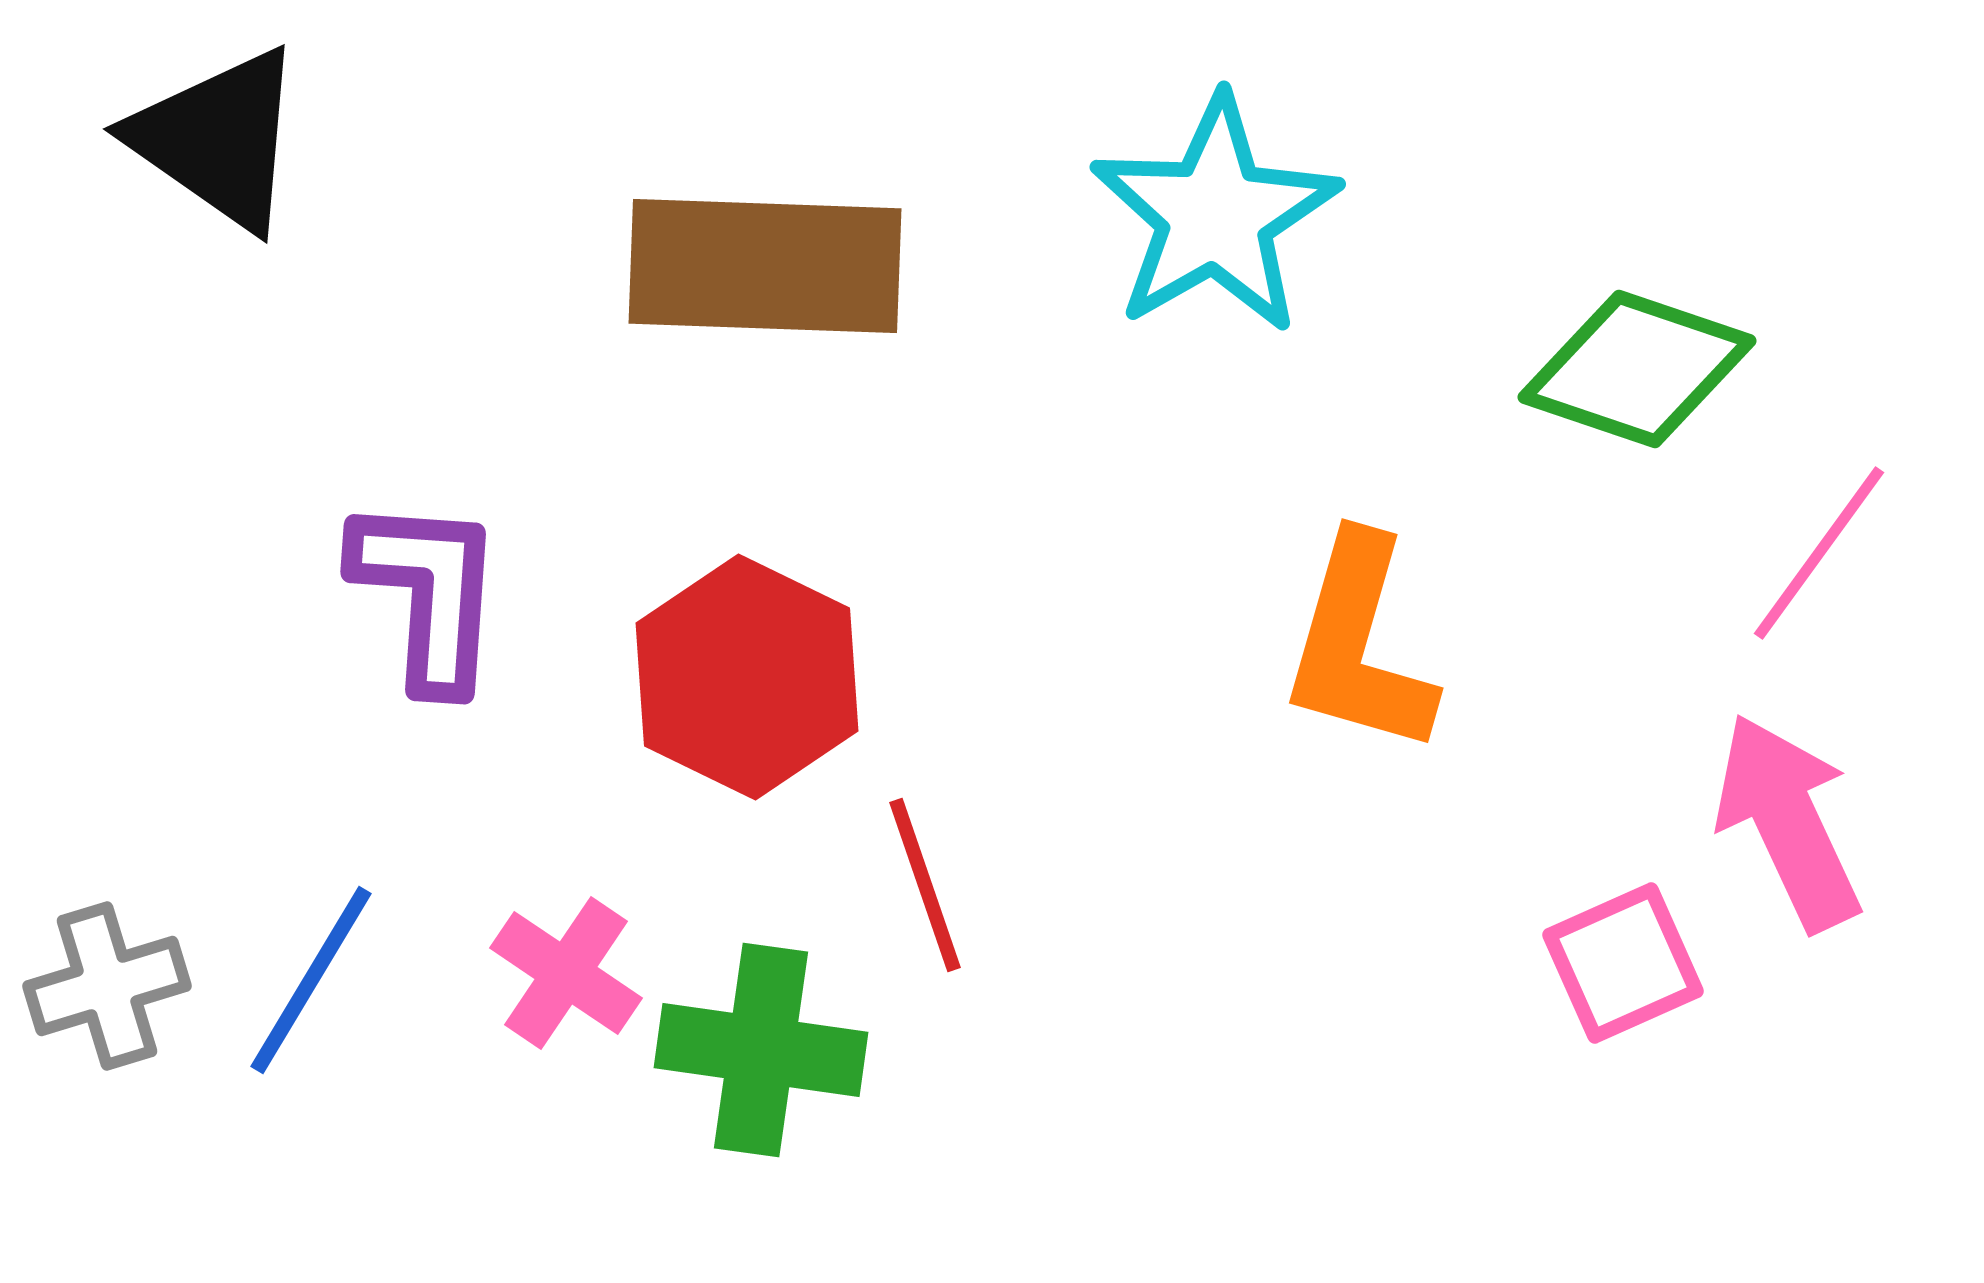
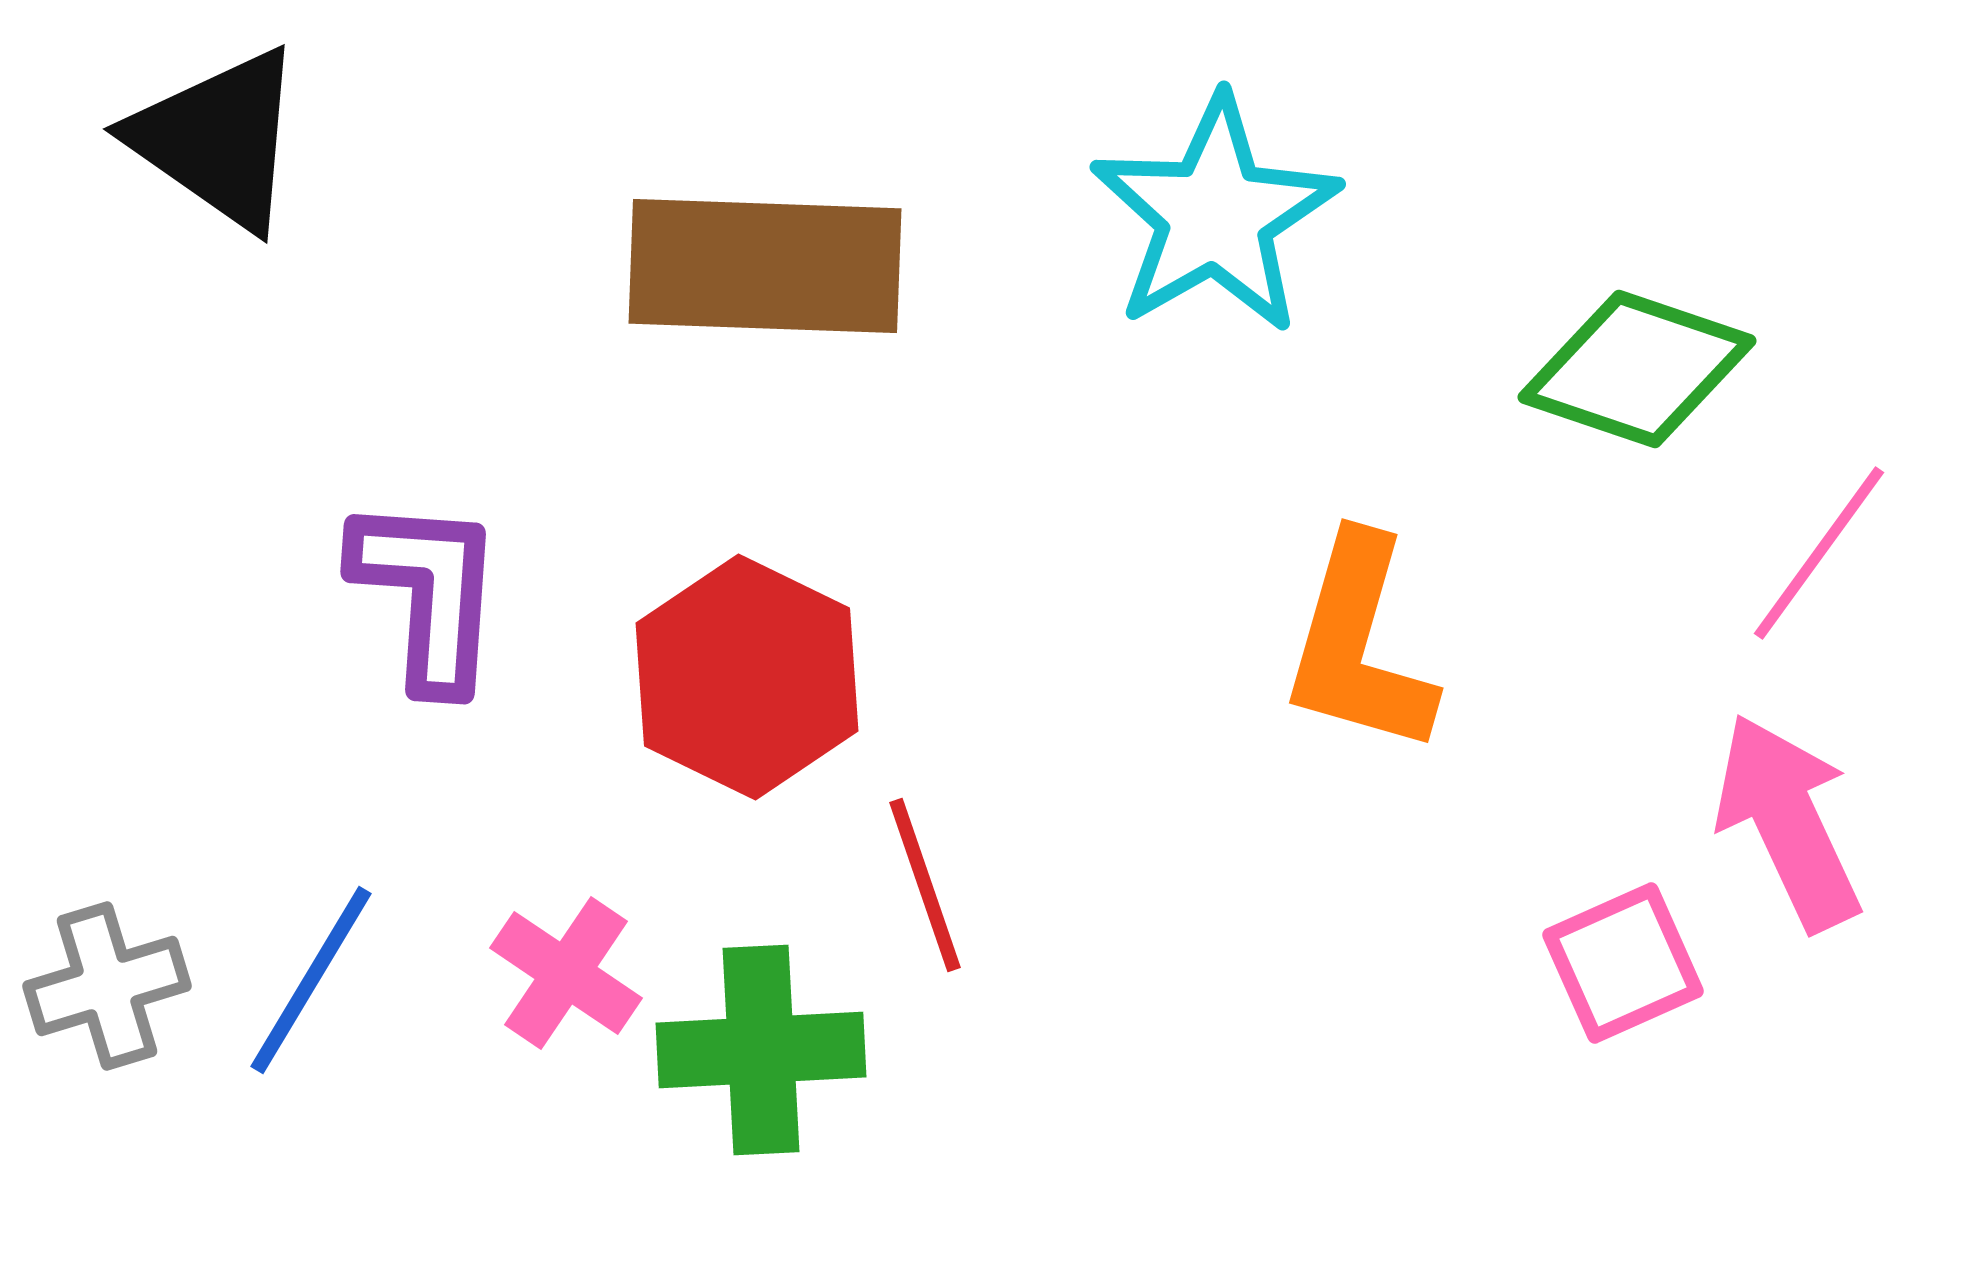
green cross: rotated 11 degrees counterclockwise
